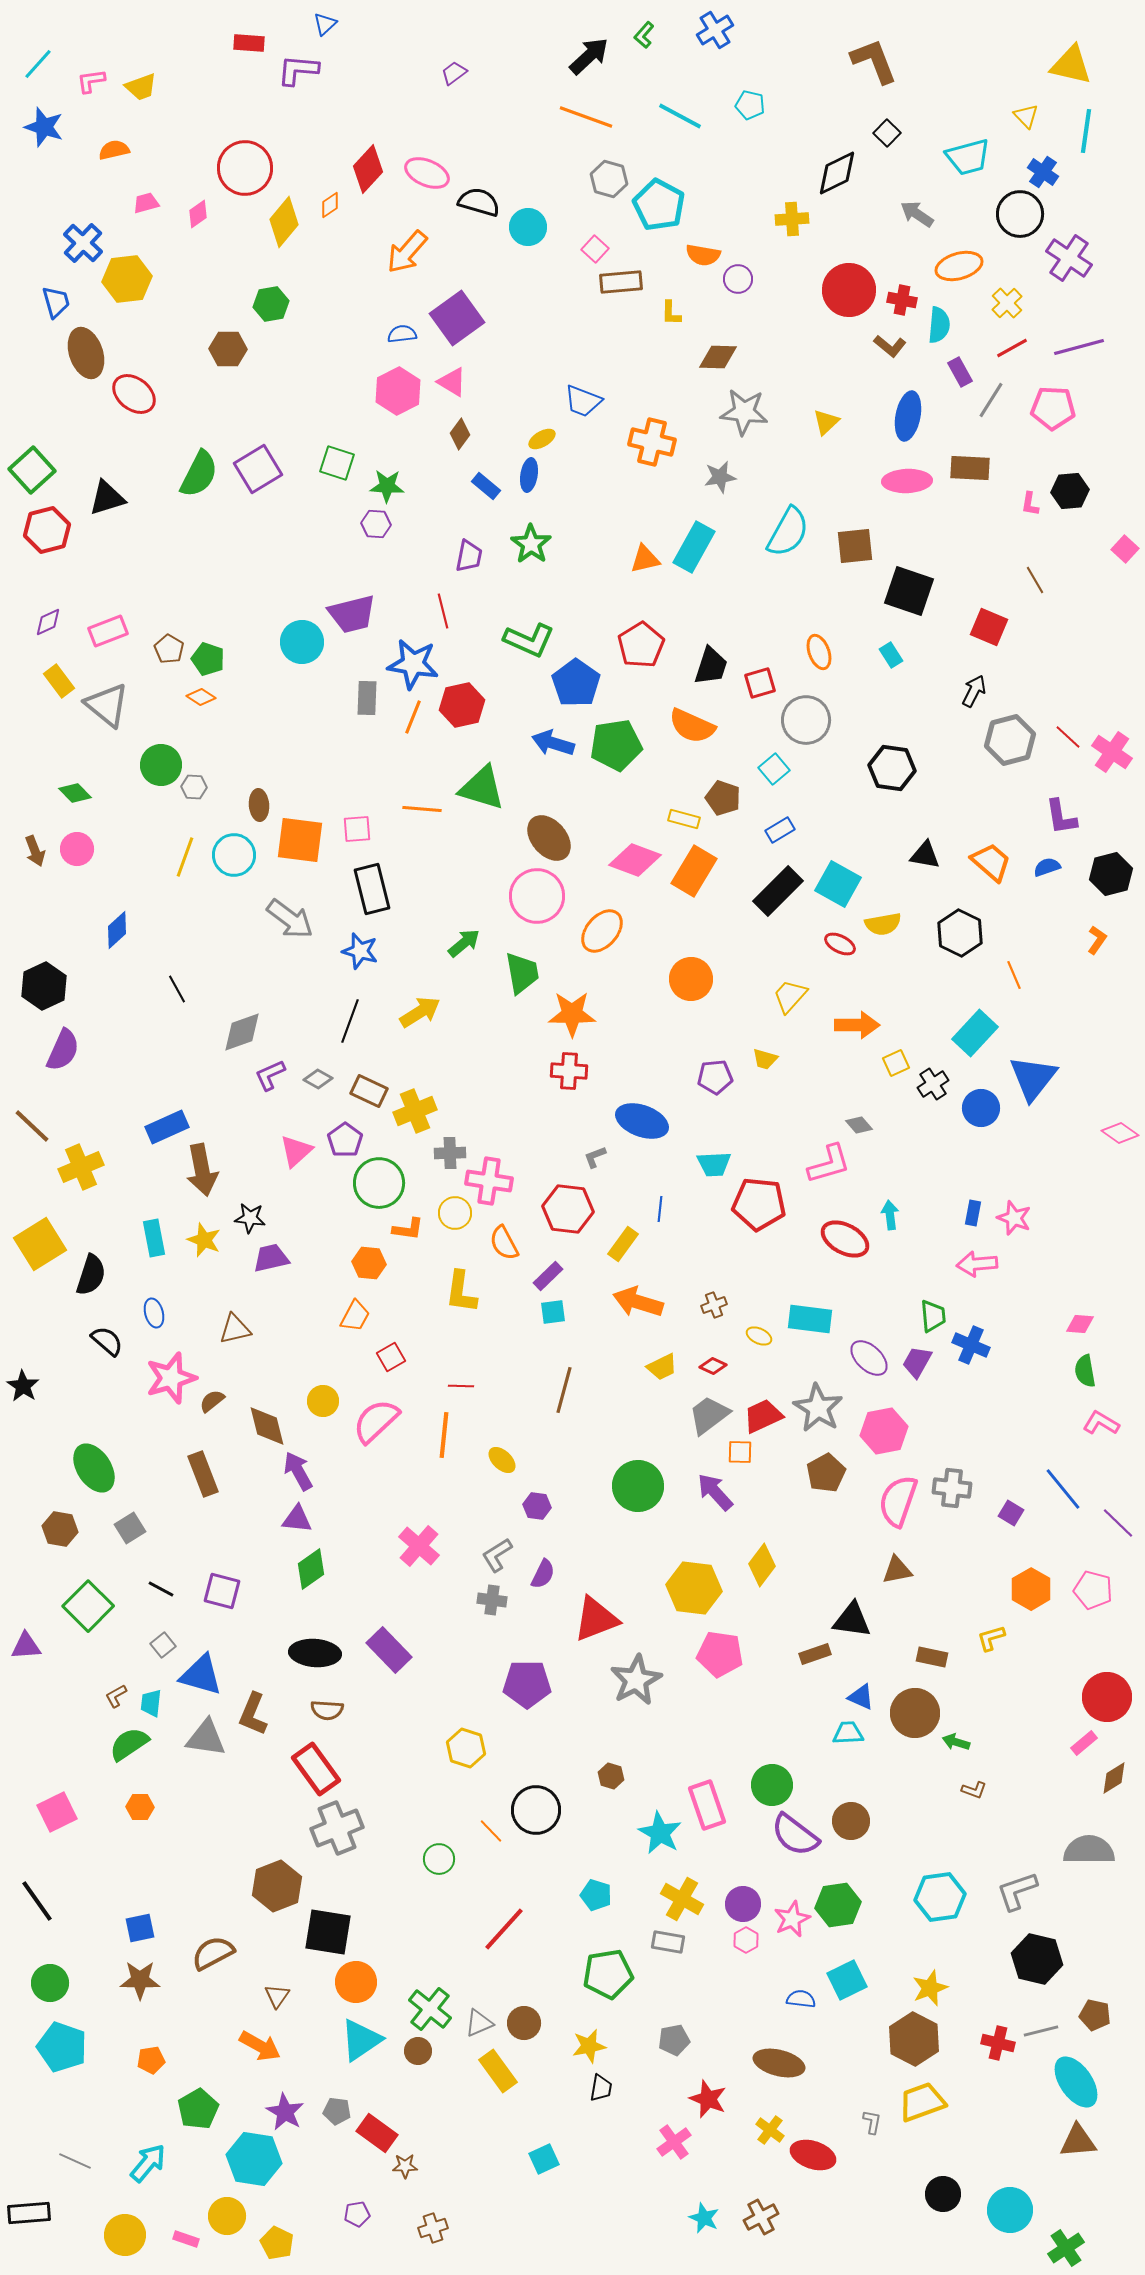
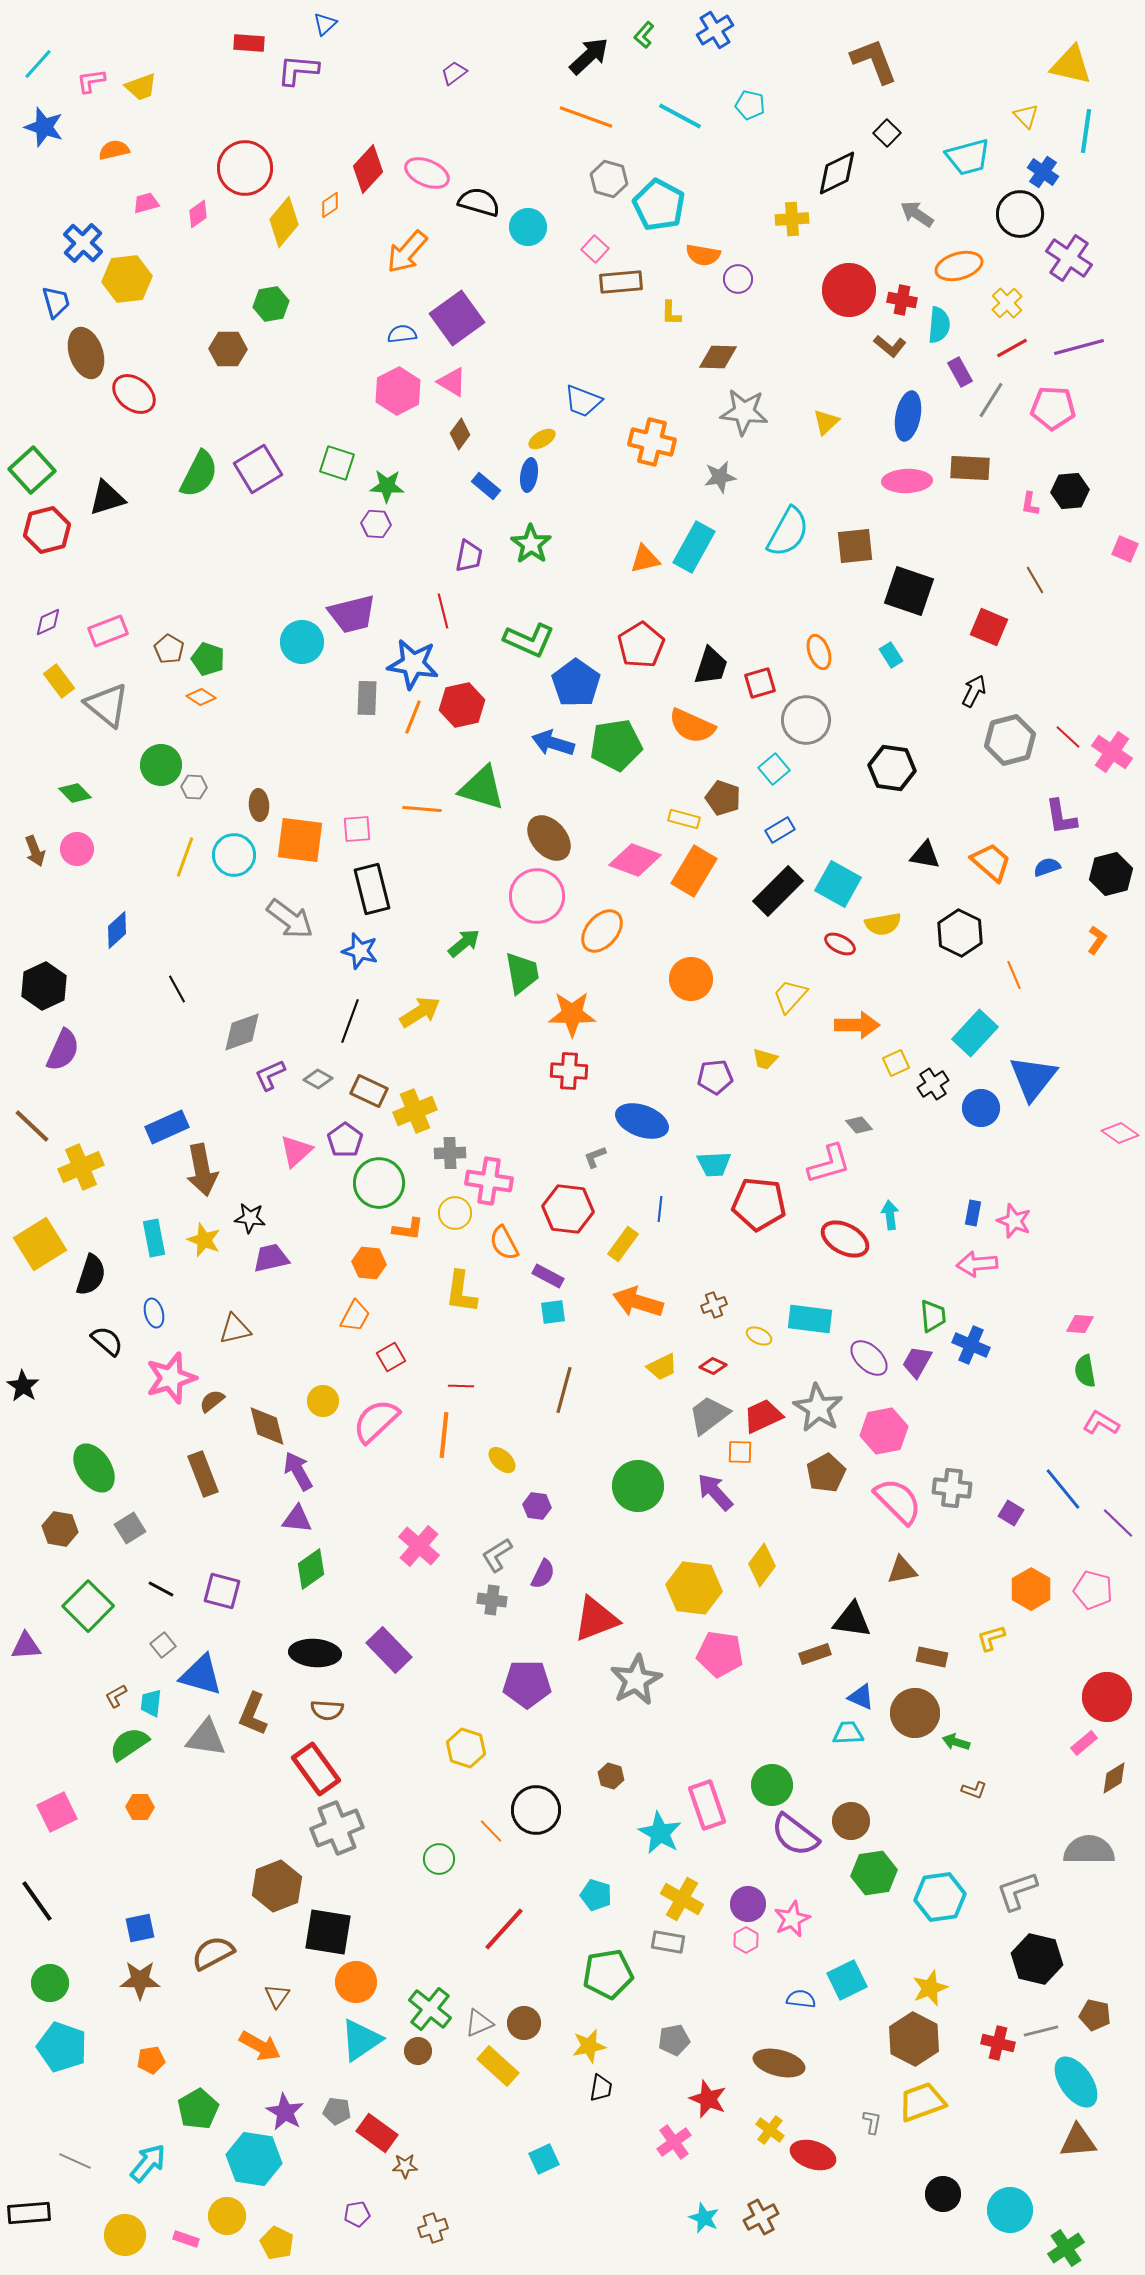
pink square at (1125, 549): rotated 20 degrees counterclockwise
pink star at (1014, 1218): moved 3 px down
purple rectangle at (548, 1276): rotated 72 degrees clockwise
pink semicircle at (898, 1501): rotated 116 degrees clockwise
brown triangle at (897, 1570): moved 5 px right
purple circle at (743, 1904): moved 5 px right
green hexagon at (838, 1905): moved 36 px right, 32 px up
yellow rectangle at (498, 2071): moved 5 px up; rotated 12 degrees counterclockwise
